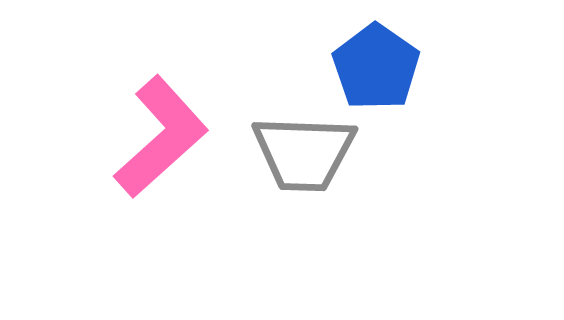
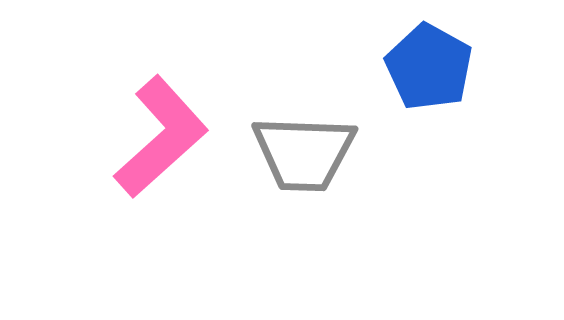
blue pentagon: moved 53 px right; rotated 6 degrees counterclockwise
